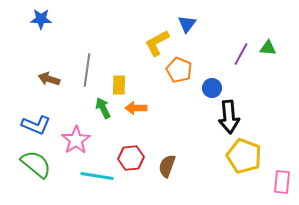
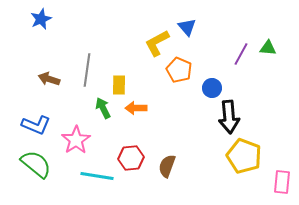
blue star: rotated 25 degrees counterclockwise
blue triangle: moved 3 px down; rotated 18 degrees counterclockwise
